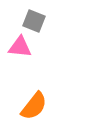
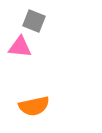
orange semicircle: rotated 40 degrees clockwise
